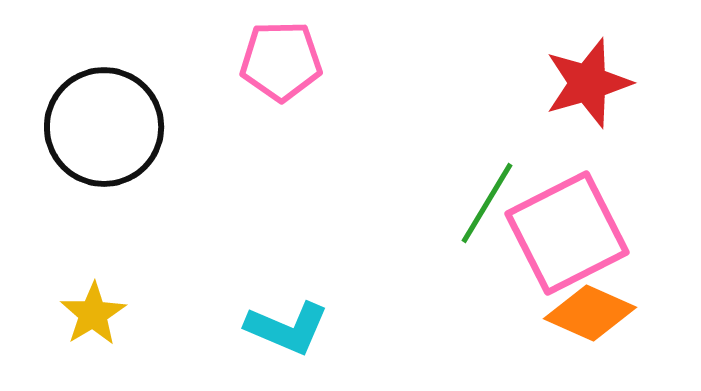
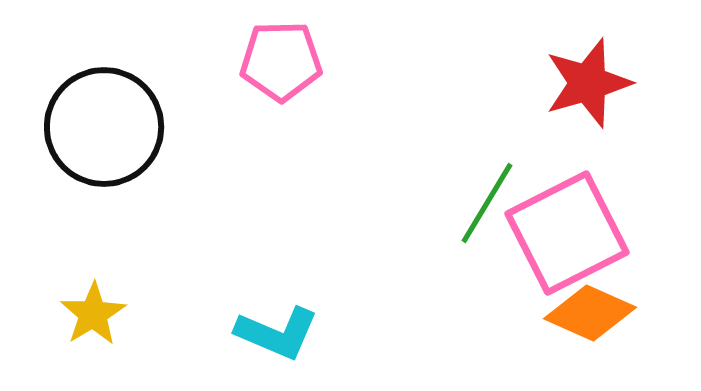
cyan L-shape: moved 10 px left, 5 px down
